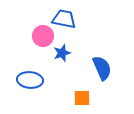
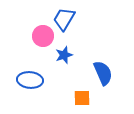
blue trapezoid: rotated 70 degrees counterclockwise
blue star: moved 2 px right, 2 px down
blue semicircle: moved 1 px right, 5 px down
